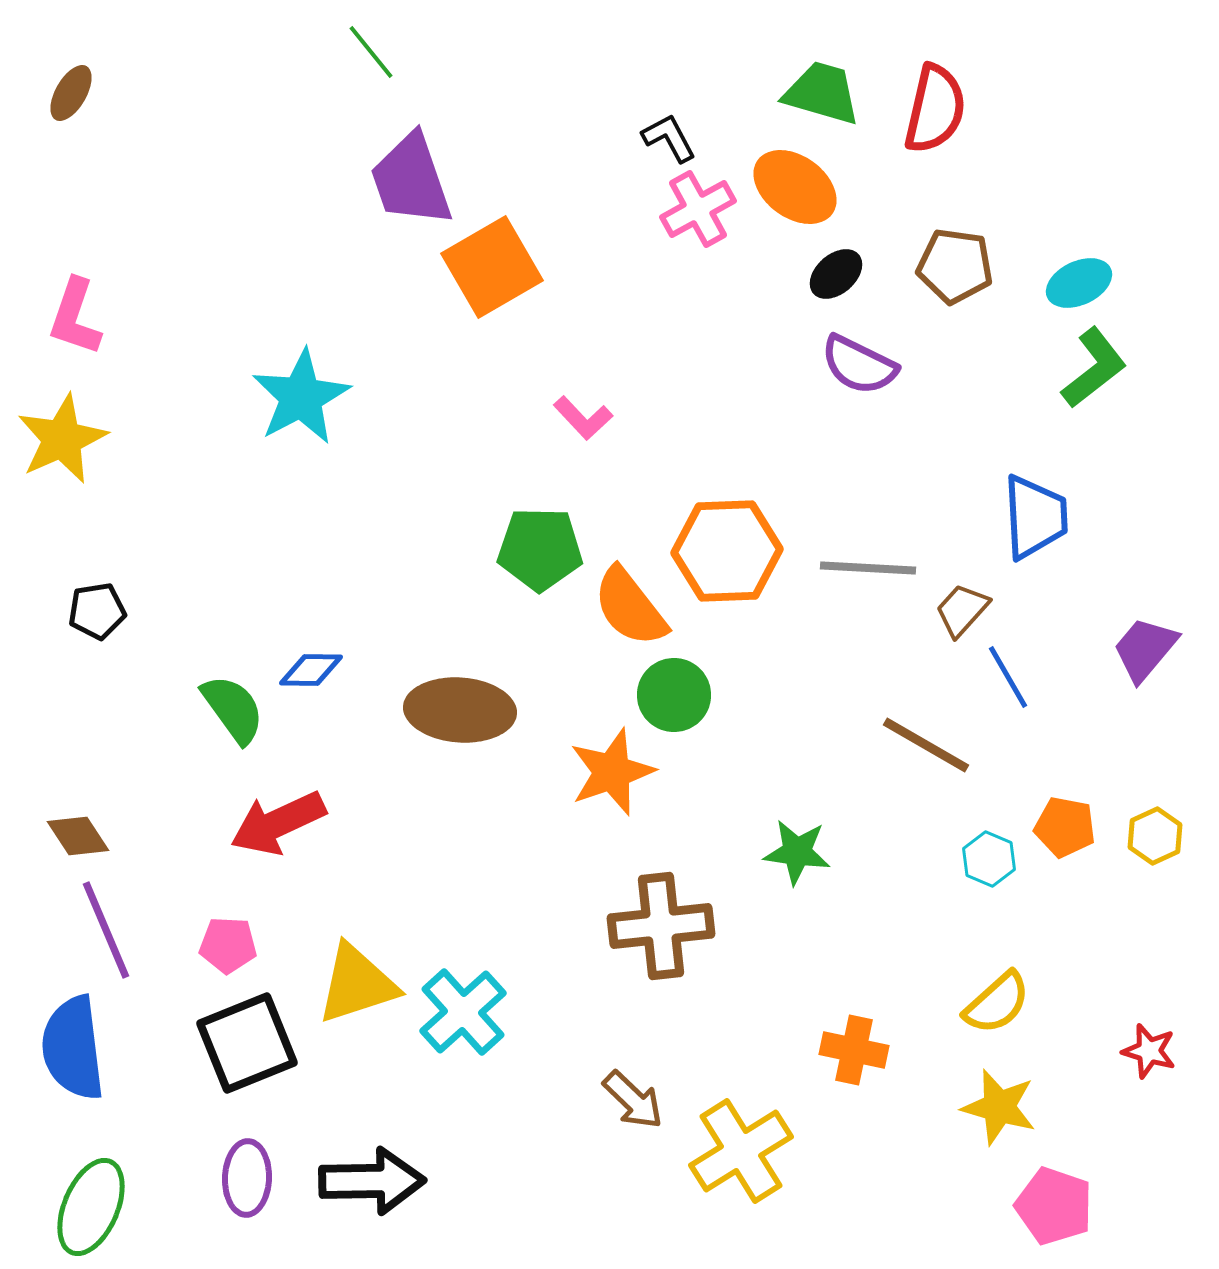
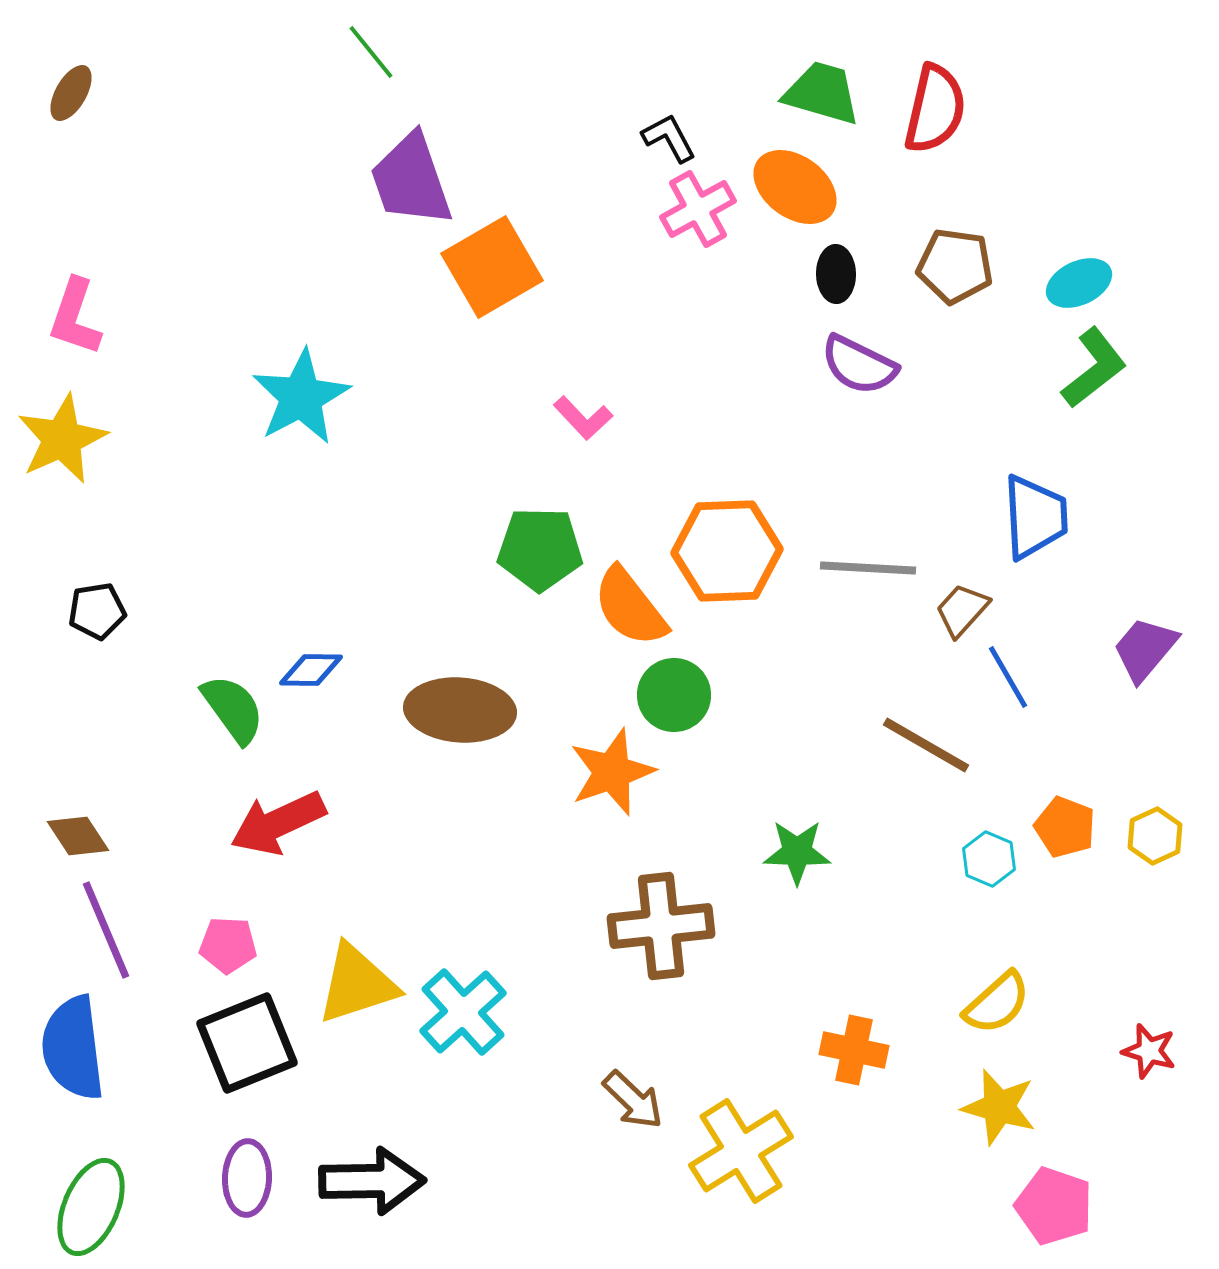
black ellipse at (836, 274): rotated 50 degrees counterclockwise
orange pentagon at (1065, 827): rotated 10 degrees clockwise
green star at (797, 852): rotated 6 degrees counterclockwise
